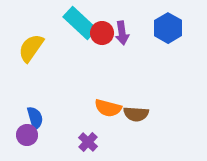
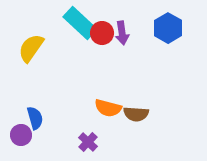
purple circle: moved 6 px left
